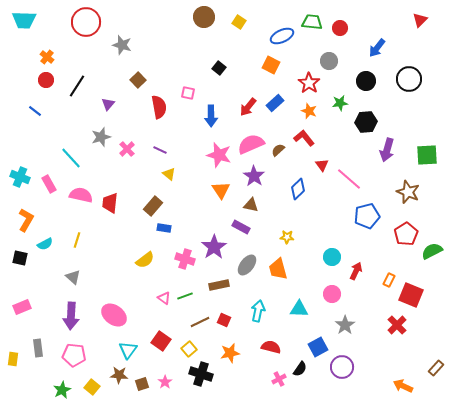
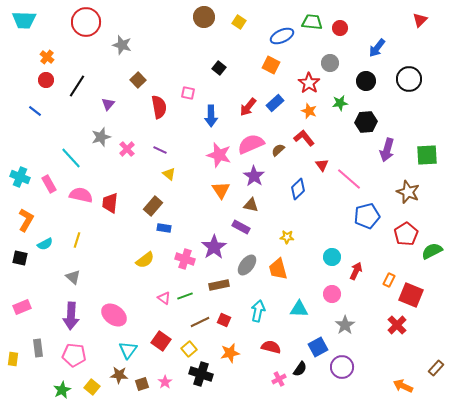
gray circle at (329, 61): moved 1 px right, 2 px down
